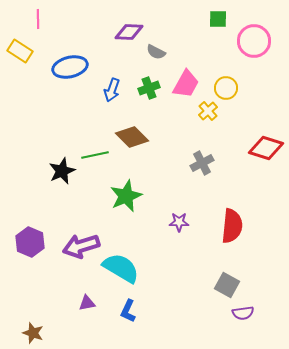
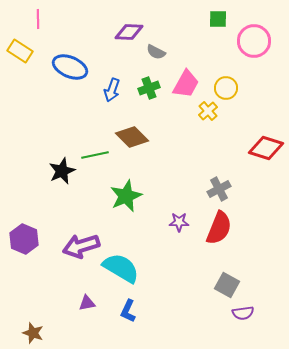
blue ellipse: rotated 36 degrees clockwise
gray cross: moved 17 px right, 26 px down
red semicircle: moved 13 px left, 2 px down; rotated 16 degrees clockwise
purple hexagon: moved 6 px left, 3 px up
